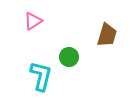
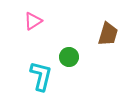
brown trapezoid: moved 1 px right, 1 px up
